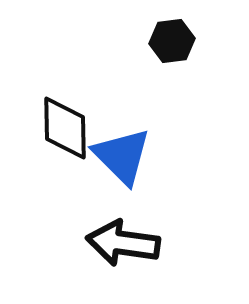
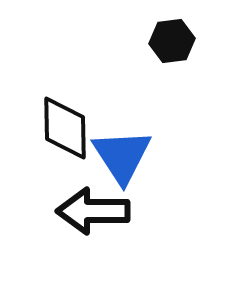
blue triangle: rotated 12 degrees clockwise
black arrow: moved 30 px left, 32 px up; rotated 8 degrees counterclockwise
